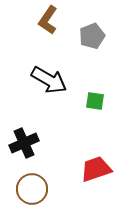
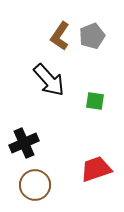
brown L-shape: moved 12 px right, 16 px down
black arrow: rotated 18 degrees clockwise
brown circle: moved 3 px right, 4 px up
